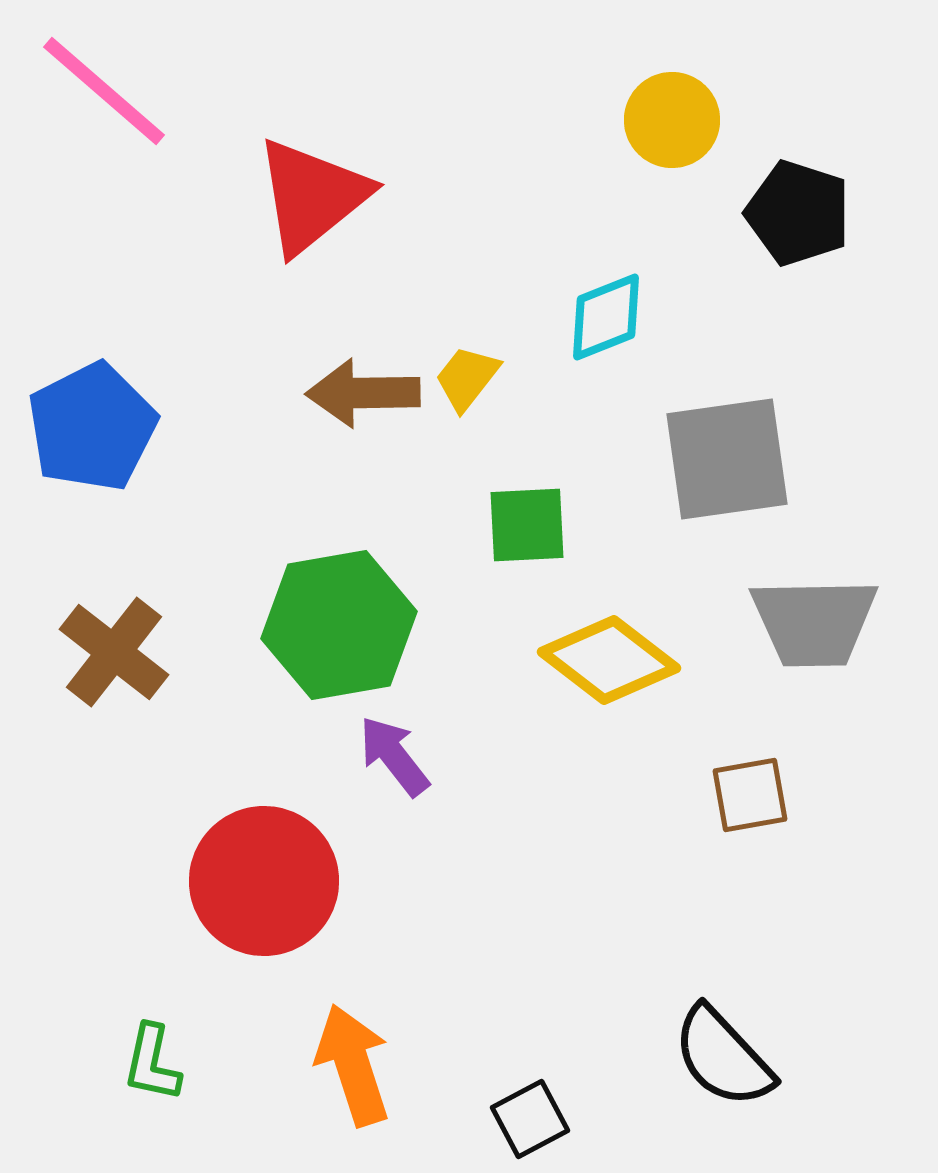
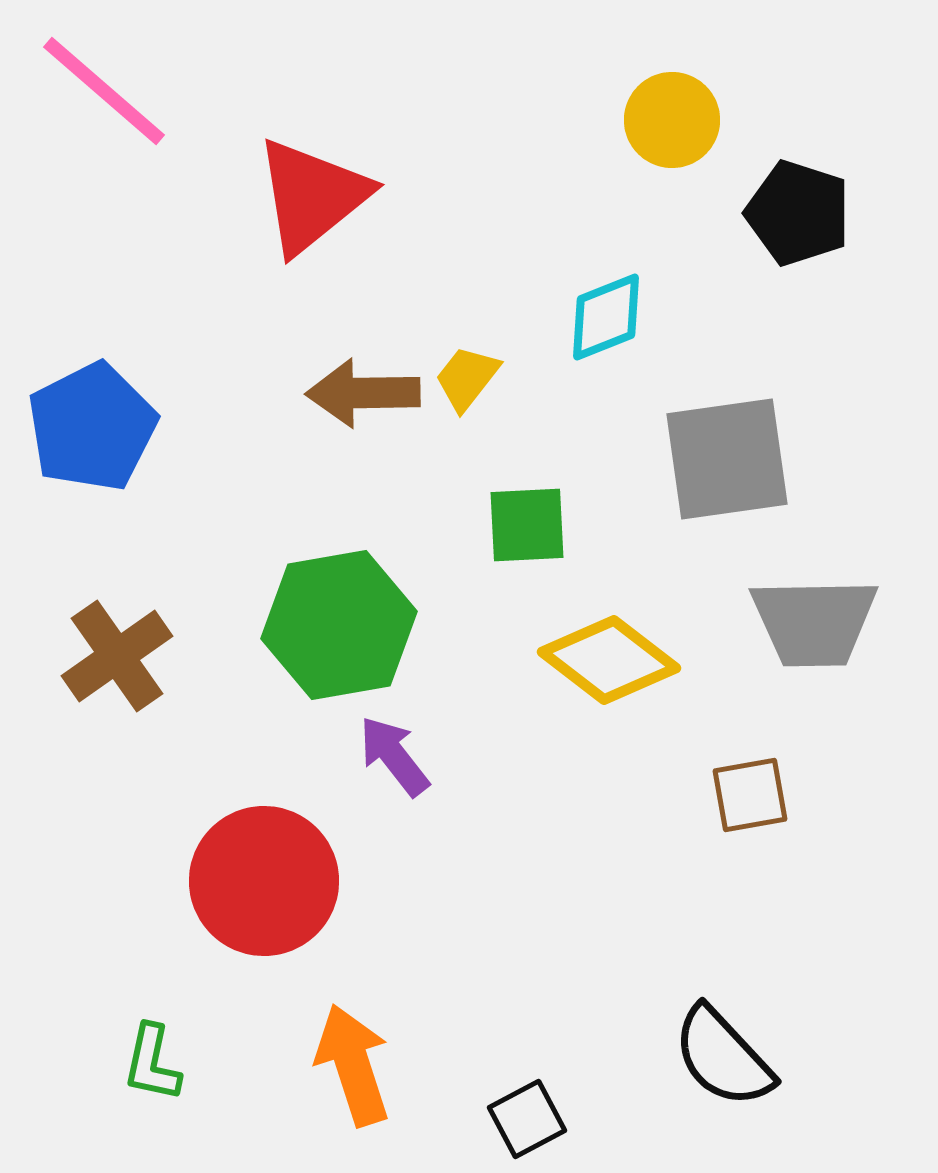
brown cross: moved 3 px right, 4 px down; rotated 17 degrees clockwise
black square: moved 3 px left
